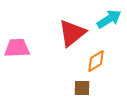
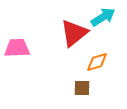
cyan arrow: moved 6 px left, 2 px up
red triangle: moved 2 px right
orange diamond: moved 1 px right, 1 px down; rotated 15 degrees clockwise
